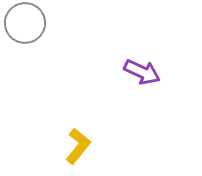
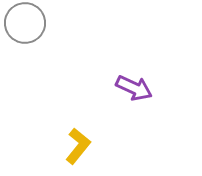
purple arrow: moved 8 px left, 16 px down
